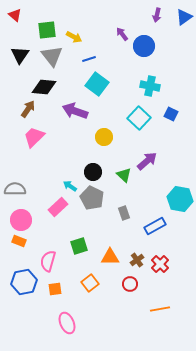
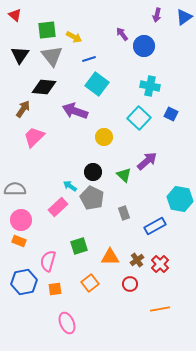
brown arrow at (28, 109): moved 5 px left
